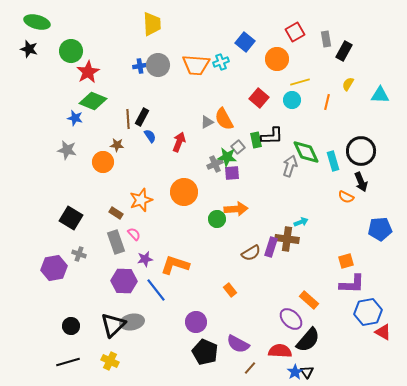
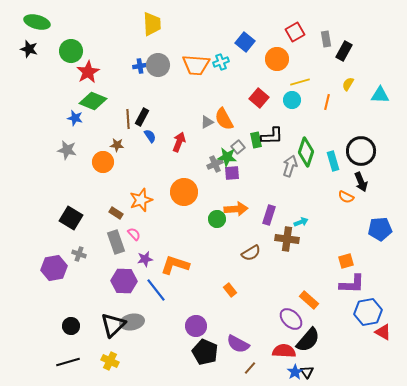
green diamond at (306, 152): rotated 44 degrees clockwise
purple rectangle at (271, 247): moved 2 px left, 32 px up
purple circle at (196, 322): moved 4 px down
red semicircle at (280, 351): moved 4 px right
